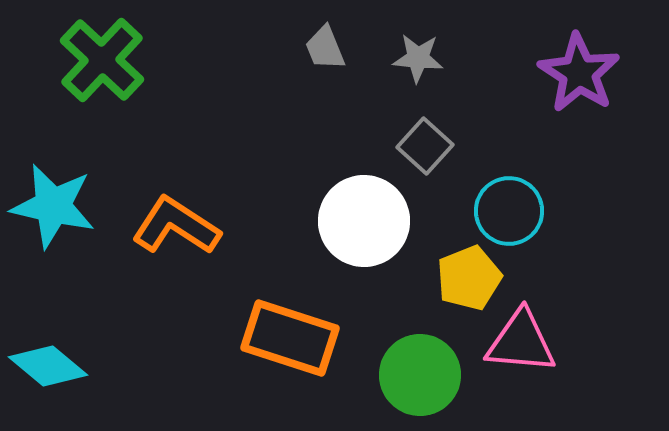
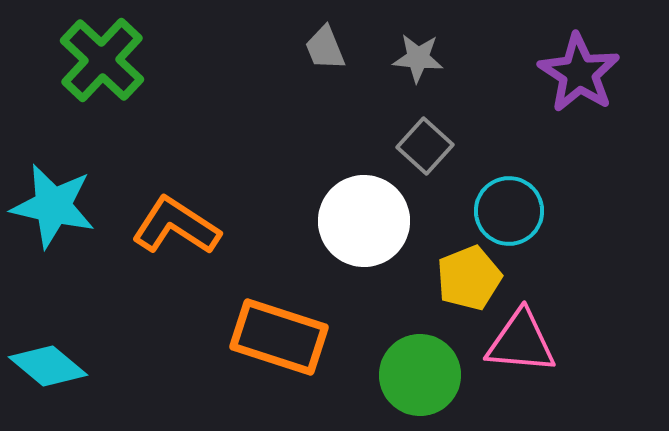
orange rectangle: moved 11 px left, 1 px up
